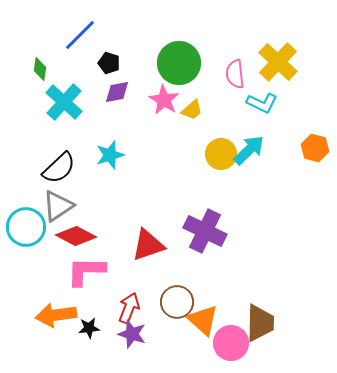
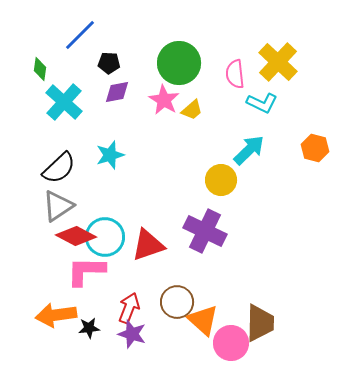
black pentagon: rotated 15 degrees counterclockwise
yellow circle: moved 26 px down
cyan circle: moved 79 px right, 10 px down
